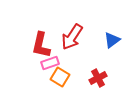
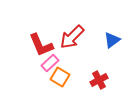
red arrow: rotated 12 degrees clockwise
red L-shape: rotated 36 degrees counterclockwise
pink rectangle: rotated 24 degrees counterclockwise
red cross: moved 1 px right, 2 px down
